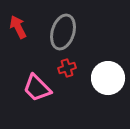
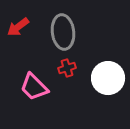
red arrow: rotated 100 degrees counterclockwise
gray ellipse: rotated 24 degrees counterclockwise
pink trapezoid: moved 3 px left, 1 px up
